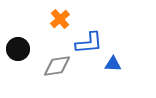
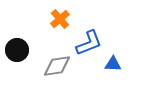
blue L-shape: rotated 16 degrees counterclockwise
black circle: moved 1 px left, 1 px down
